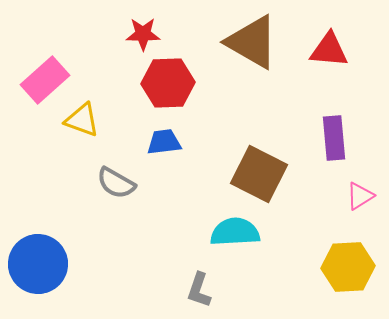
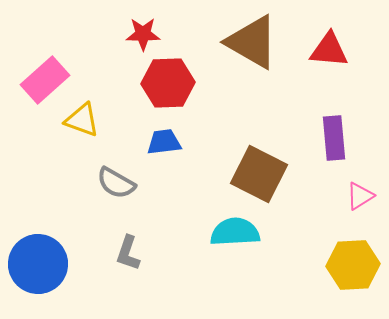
yellow hexagon: moved 5 px right, 2 px up
gray L-shape: moved 71 px left, 37 px up
